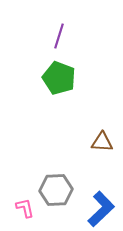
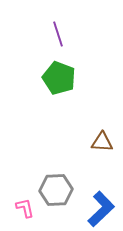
purple line: moved 1 px left, 2 px up; rotated 35 degrees counterclockwise
